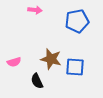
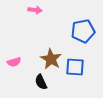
blue pentagon: moved 6 px right, 10 px down
brown star: rotated 15 degrees clockwise
black semicircle: moved 4 px right, 1 px down
